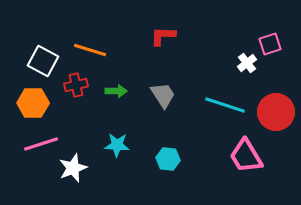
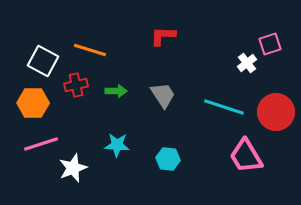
cyan line: moved 1 px left, 2 px down
